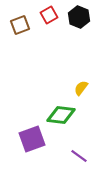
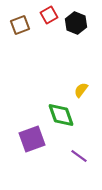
black hexagon: moved 3 px left, 6 px down
yellow semicircle: moved 2 px down
green diamond: rotated 64 degrees clockwise
